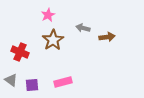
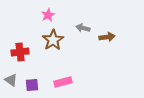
red cross: rotated 30 degrees counterclockwise
